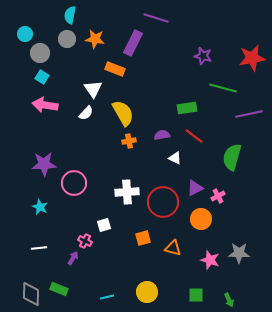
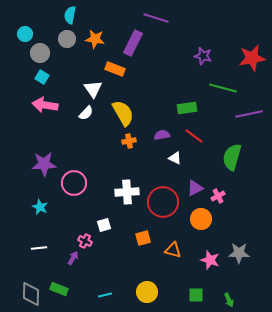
orange triangle at (173, 248): moved 2 px down
cyan line at (107, 297): moved 2 px left, 2 px up
